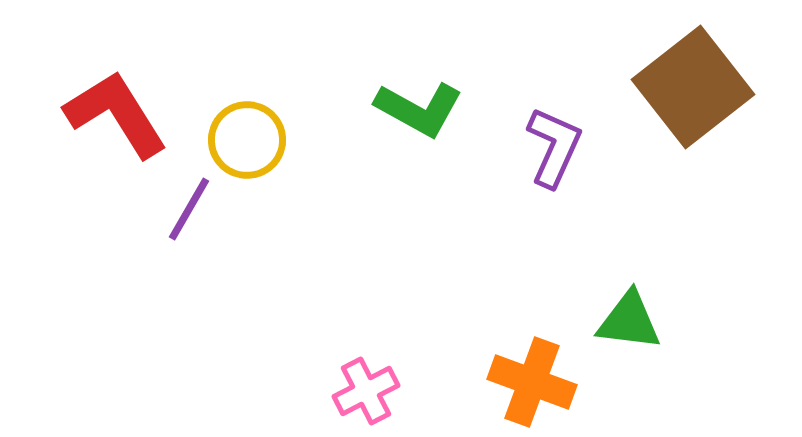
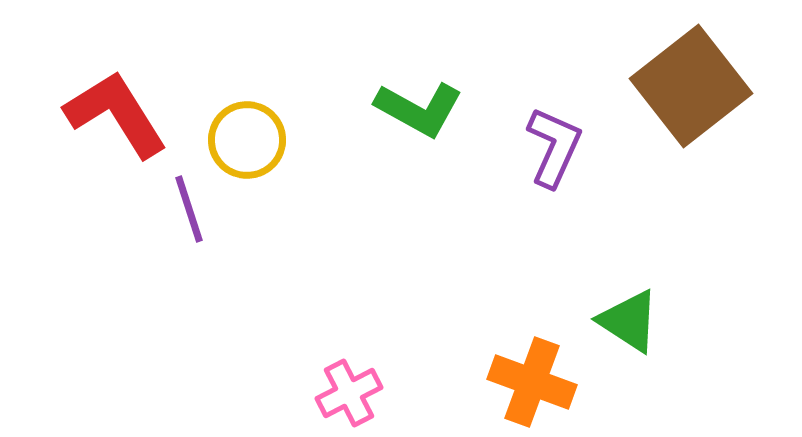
brown square: moved 2 px left, 1 px up
purple line: rotated 48 degrees counterclockwise
green triangle: rotated 26 degrees clockwise
pink cross: moved 17 px left, 2 px down
